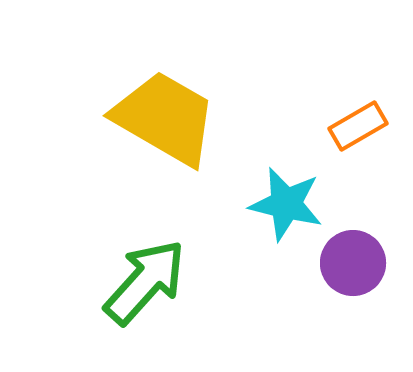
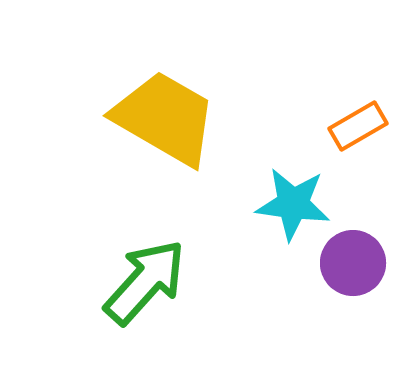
cyan star: moved 7 px right; rotated 6 degrees counterclockwise
